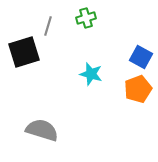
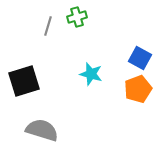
green cross: moved 9 px left, 1 px up
black square: moved 29 px down
blue square: moved 1 px left, 1 px down
